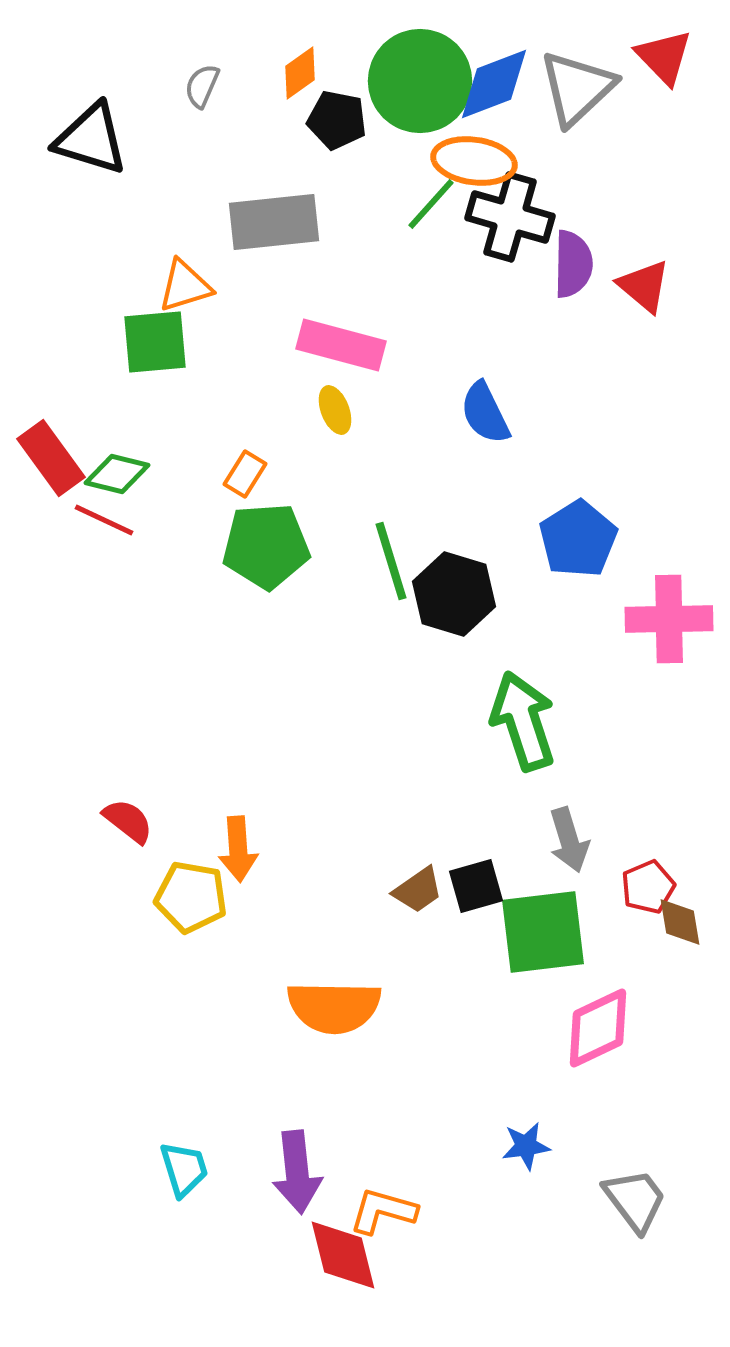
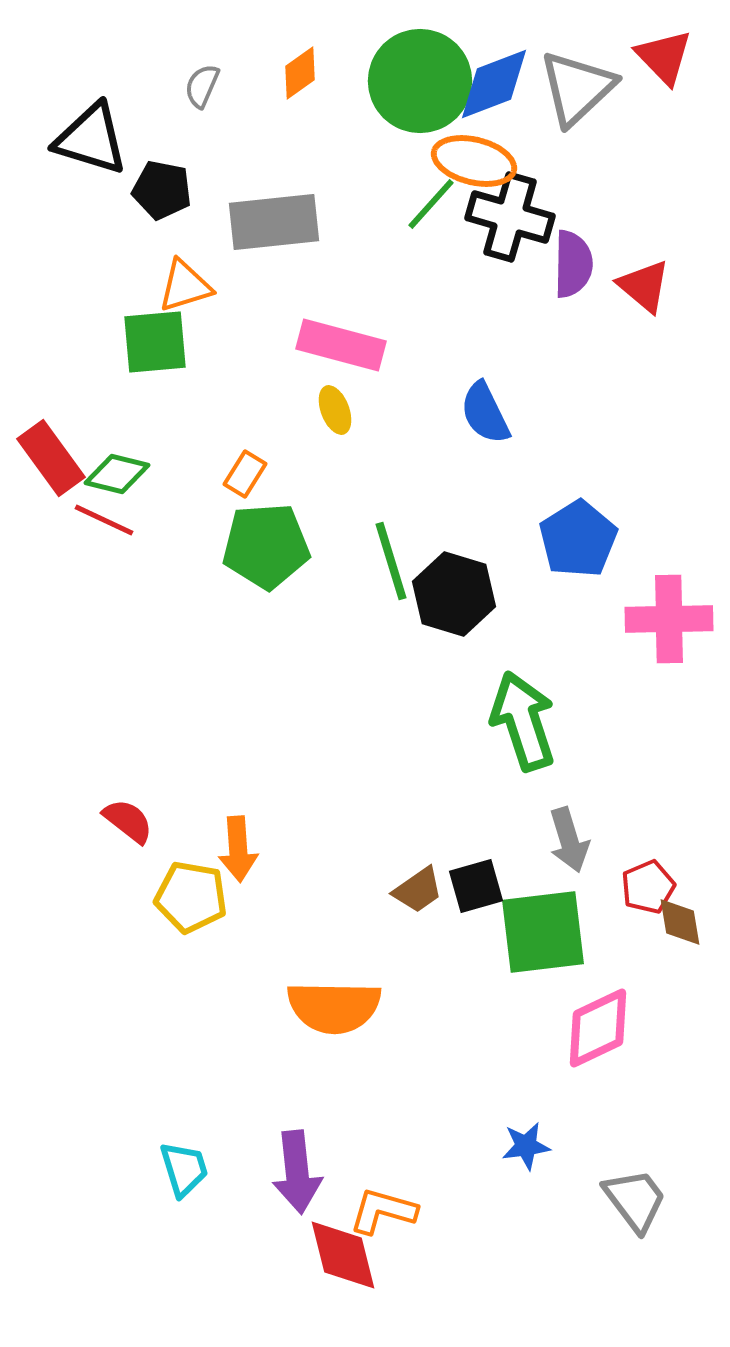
black pentagon at (337, 120): moved 175 px left, 70 px down
orange ellipse at (474, 161): rotated 6 degrees clockwise
